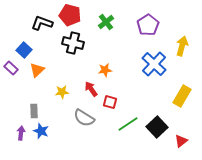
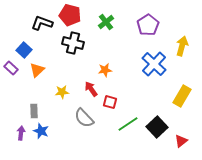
gray semicircle: rotated 15 degrees clockwise
